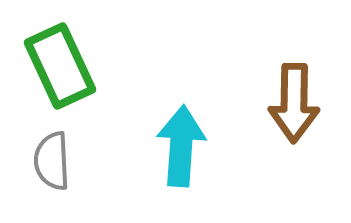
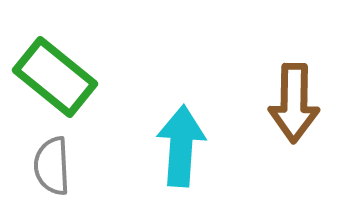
green rectangle: moved 5 px left, 11 px down; rotated 26 degrees counterclockwise
gray semicircle: moved 5 px down
